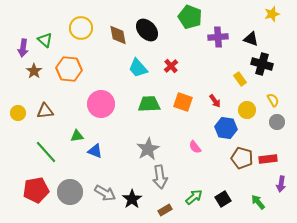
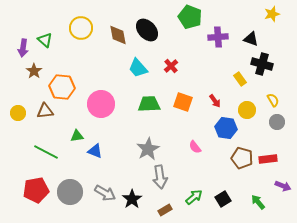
orange hexagon at (69, 69): moved 7 px left, 18 px down
green line at (46, 152): rotated 20 degrees counterclockwise
purple arrow at (281, 184): moved 2 px right, 2 px down; rotated 77 degrees counterclockwise
